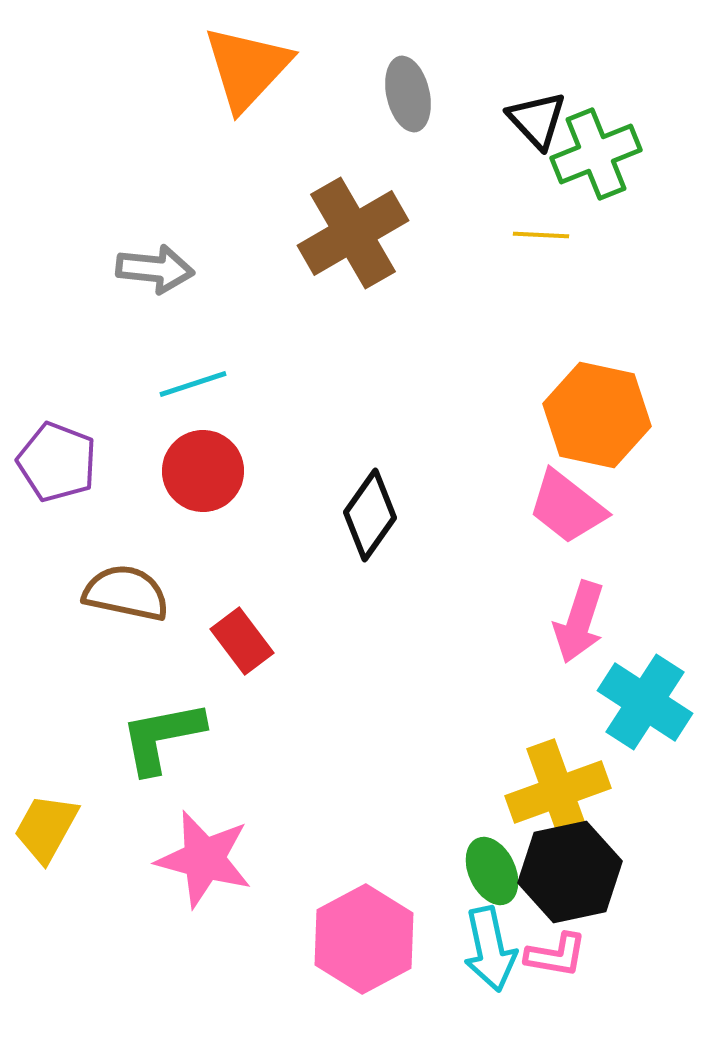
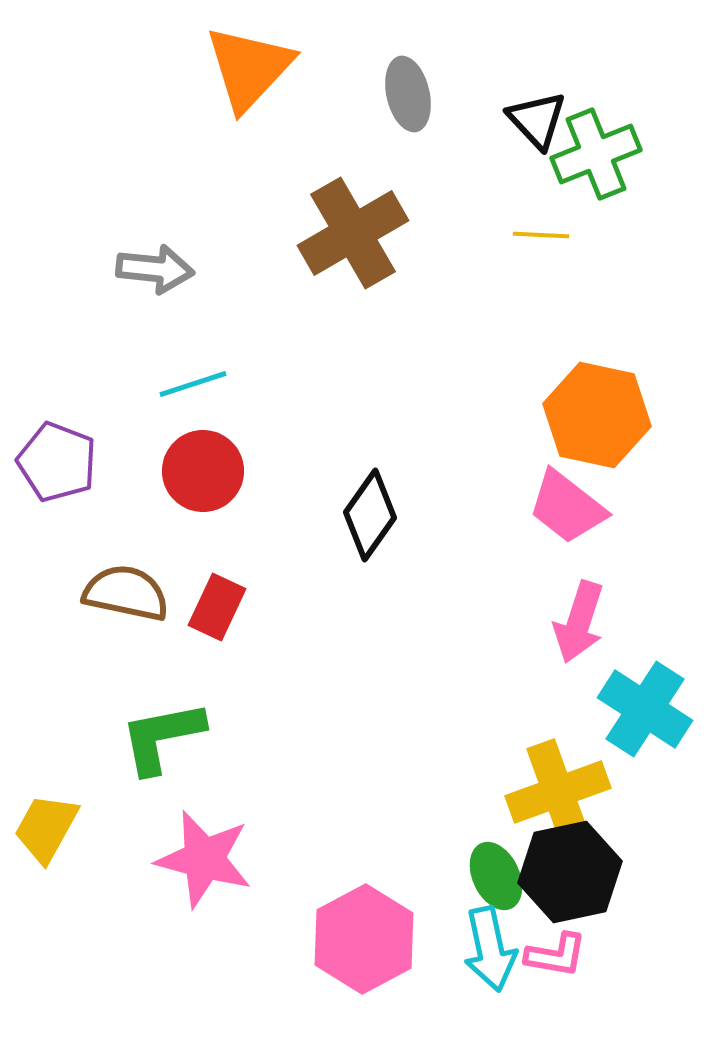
orange triangle: moved 2 px right
red rectangle: moved 25 px left, 34 px up; rotated 62 degrees clockwise
cyan cross: moved 7 px down
green ellipse: moved 4 px right, 5 px down
